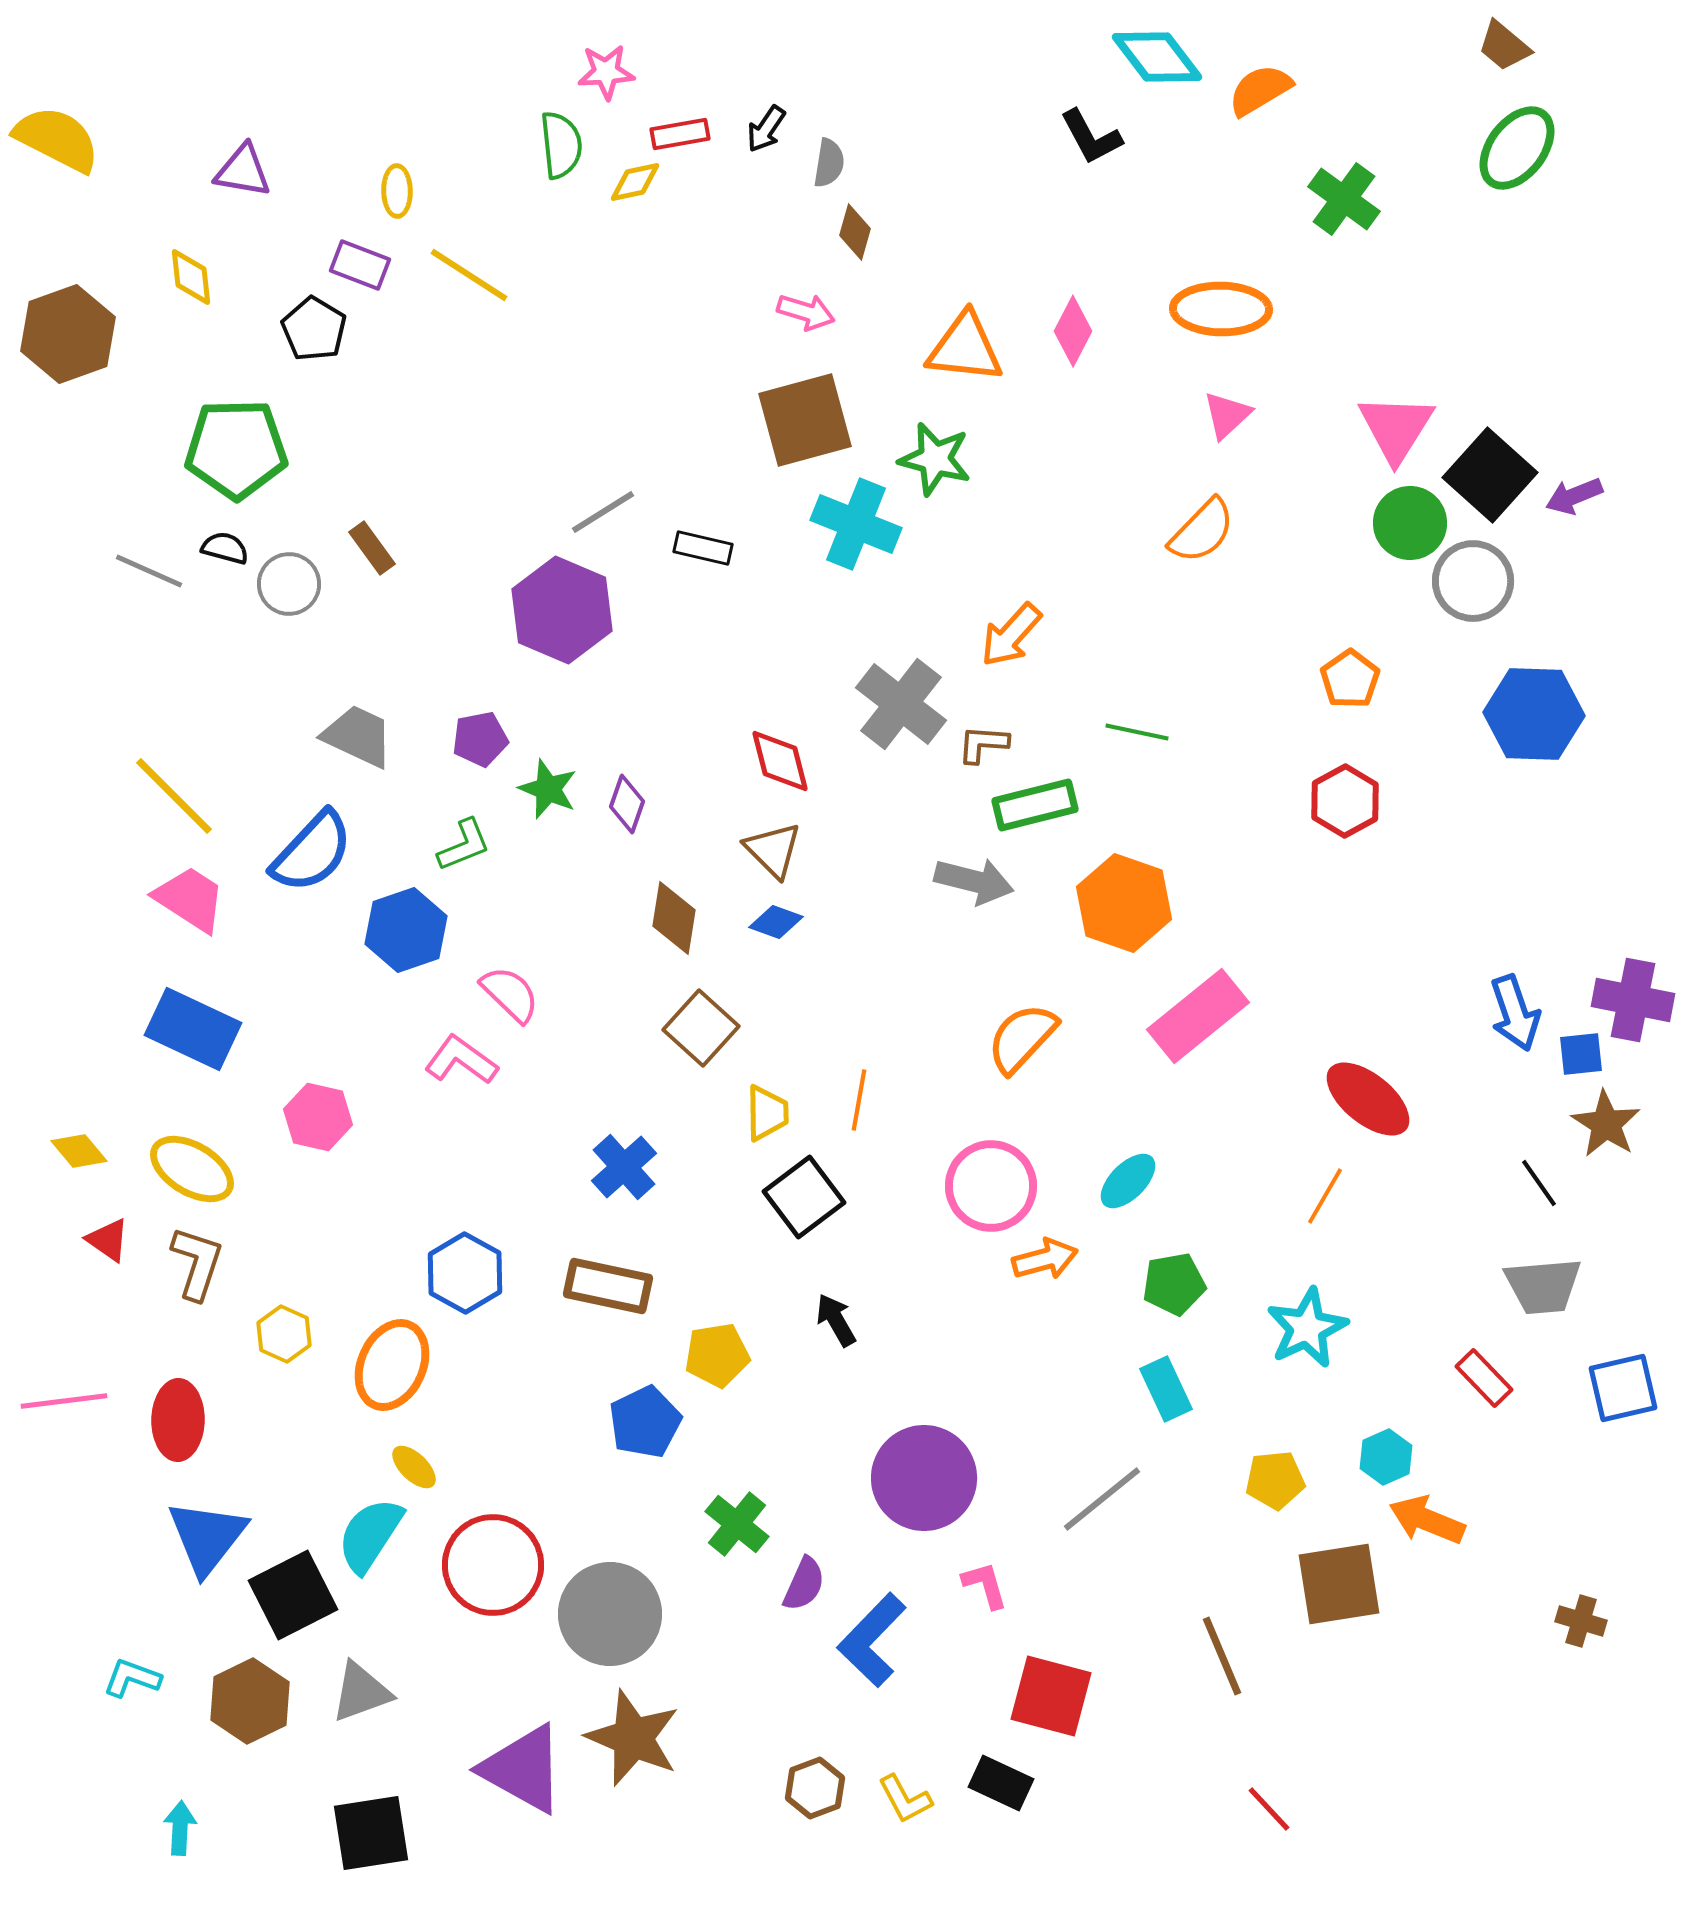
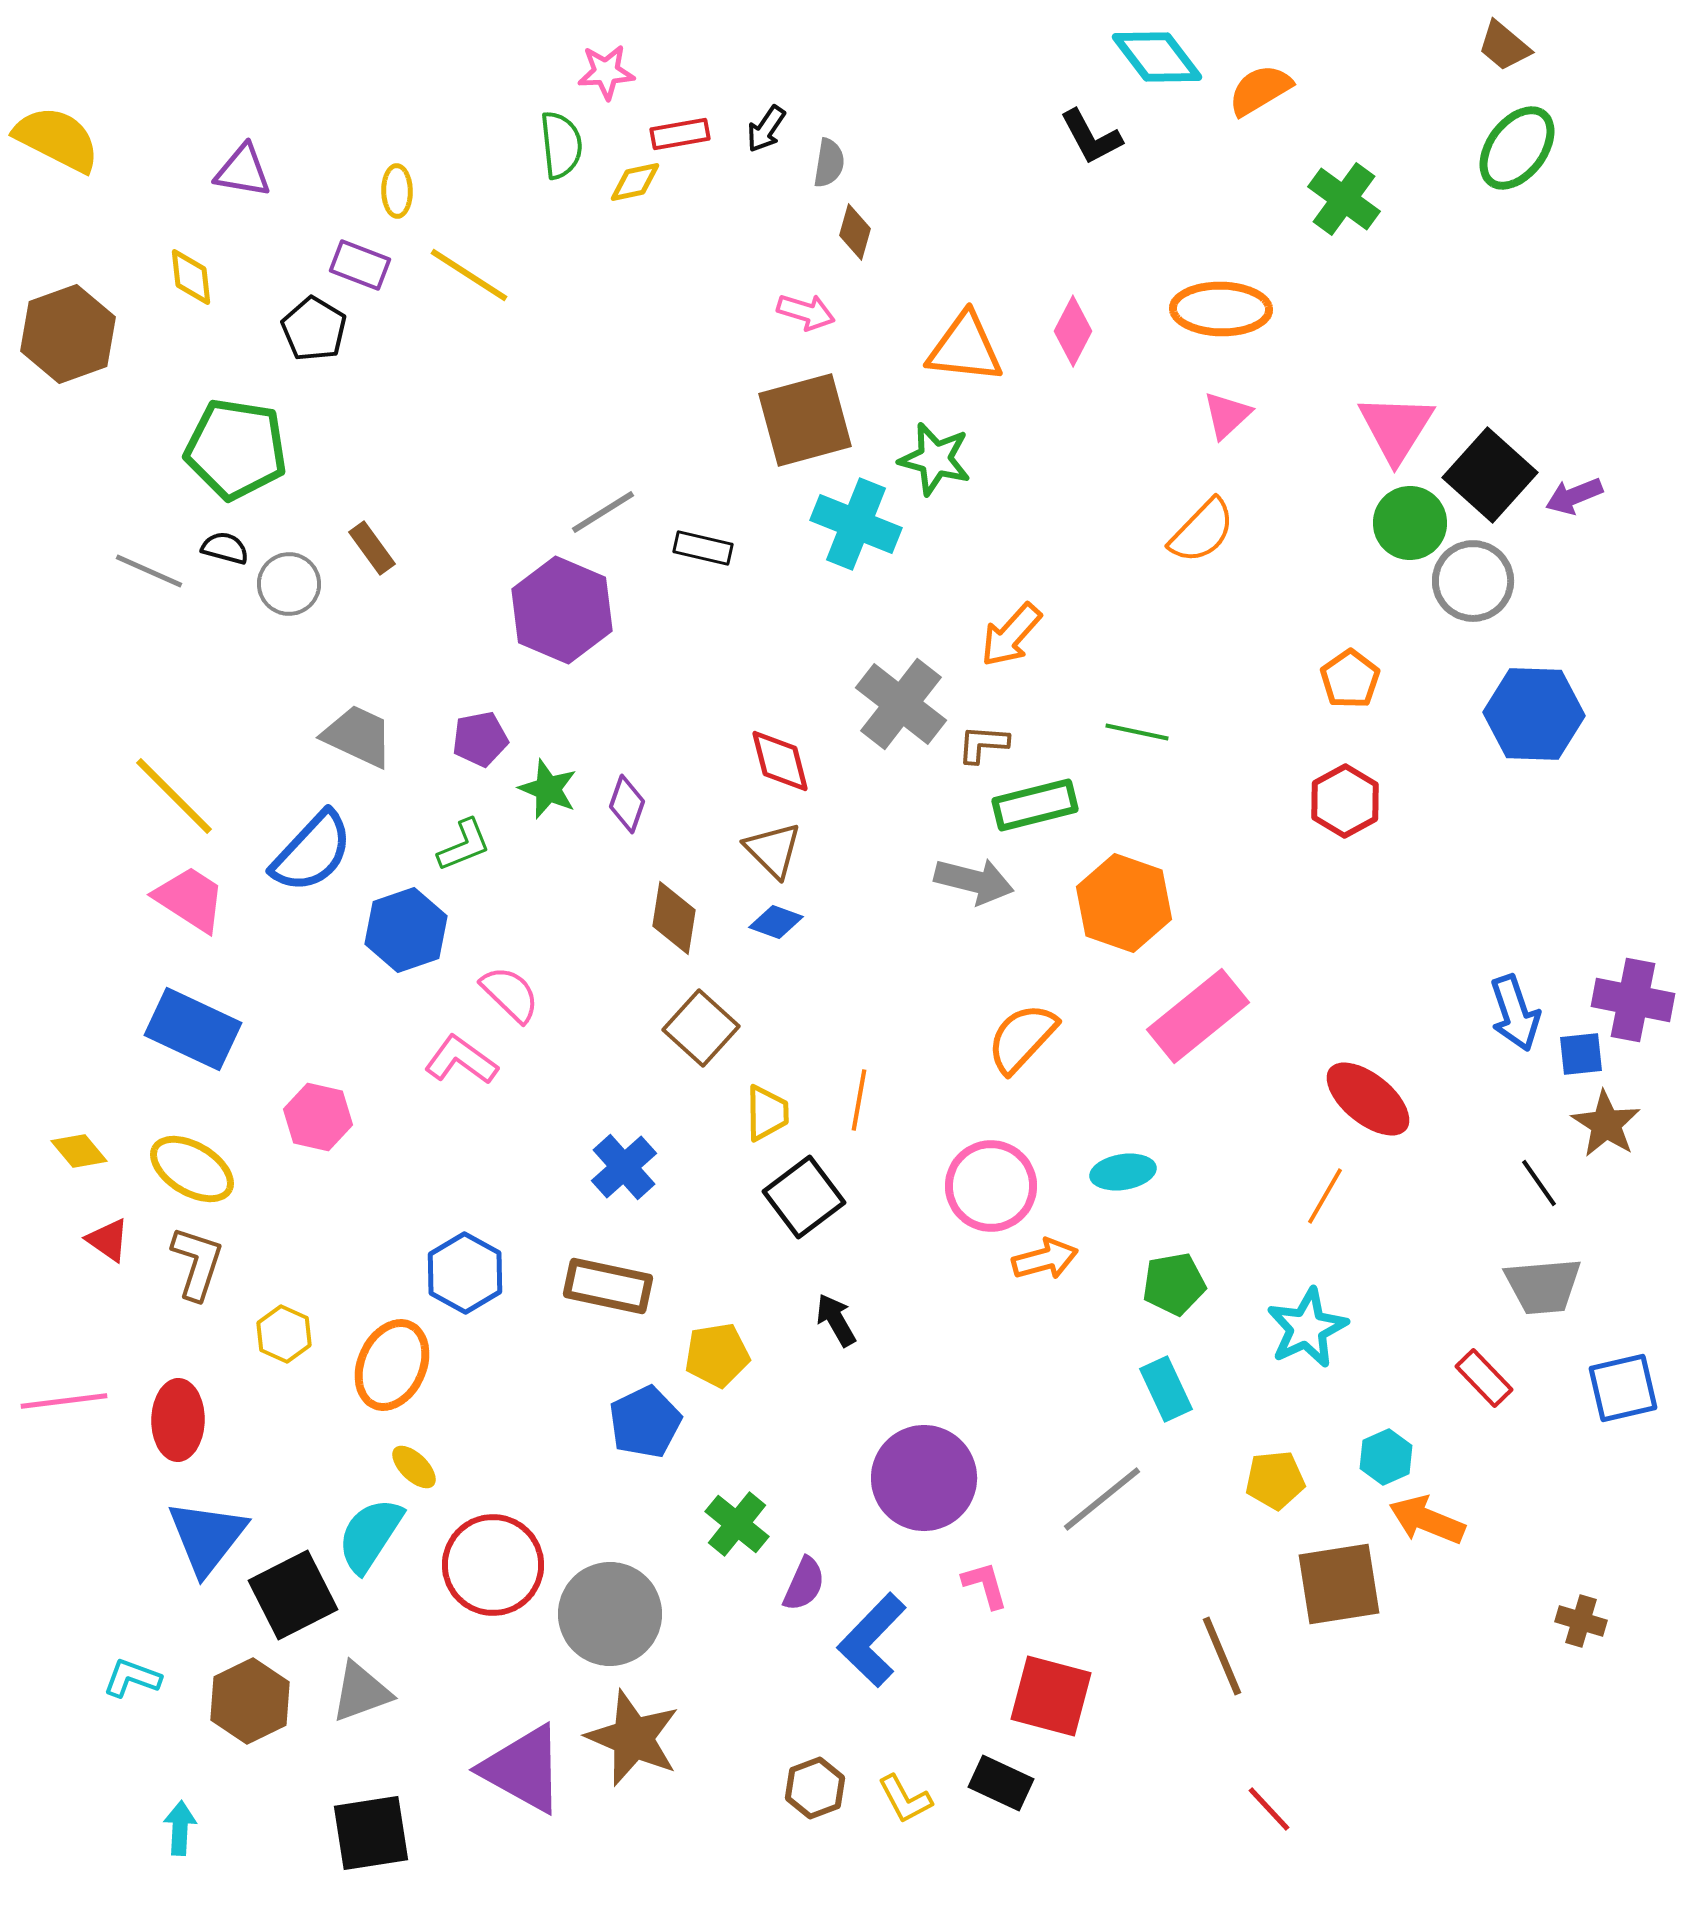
green pentagon at (236, 449): rotated 10 degrees clockwise
cyan ellipse at (1128, 1181): moved 5 px left, 9 px up; rotated 36 degrees clockwise
